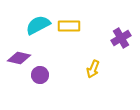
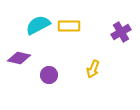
purple cross: moved 6 px up
purple circle: moved 9 px right
